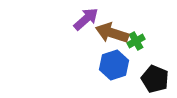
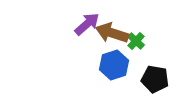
purple arrow: moved 1 px right, 5 px down
green cross: rotated 18 degrees counterclockwise
black pentagon: rotated 12 degrees counterclockwise
